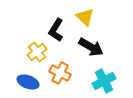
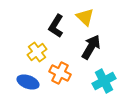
black L-shape: moved 4 px up
black arrow: rotated 90 degrees counterclockwise
